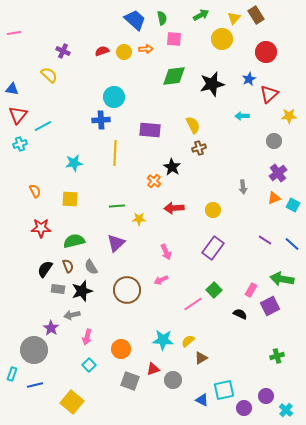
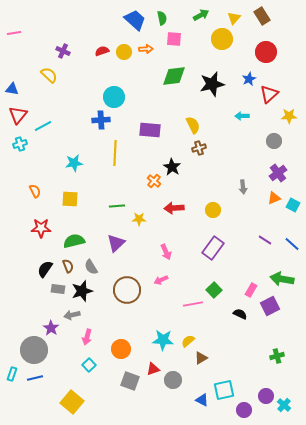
brown rectangle at (256, 15): moved 6 px right, 1 px down
pink line at (193, 304): rotated 24 degrees clockwise
blue line at (35, 385): moved 7 px up
purple circle at (244, 408): moved 2 px down
cyan cross at (286, 410): moved 2 px left, 5 px up
